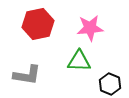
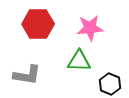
red hexagon: rotated 12 degrees clockwise
